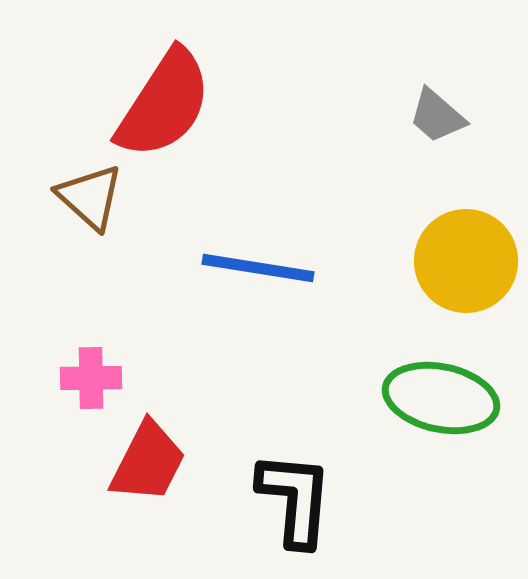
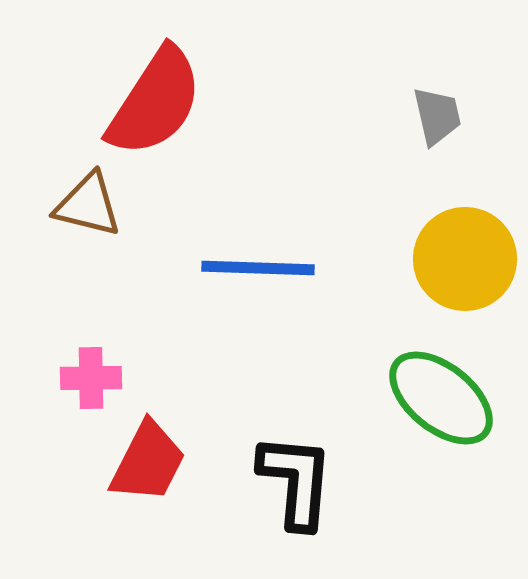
red semicircle: moved 9 px left, 2 px up
gray trapezoid: rotated 144 degrees counterclockwise
brown triangle: moved 2 px left, 8 px down; rotated 28 degrees counterclockwise
yellow circle: moved 1 px left, 2 px up
blue line: rotated 7 degrees counterclockwise
green ellipse: rotated 27 degrees clockwise
black L-shape: moved 1 px right, 18 px up
